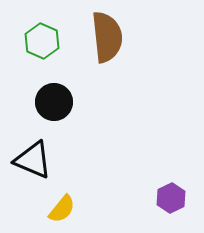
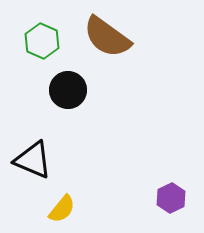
brown semicircle: rotated 132 degrees clockwise
black circle: moved 14 px right, 12 px up
